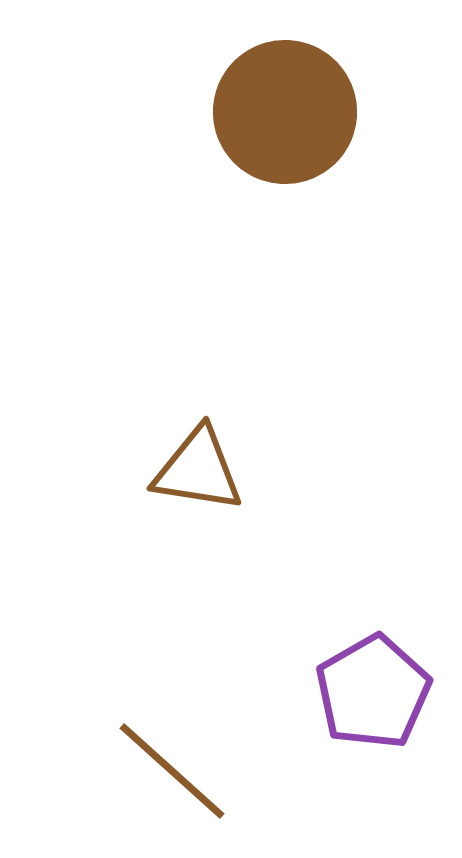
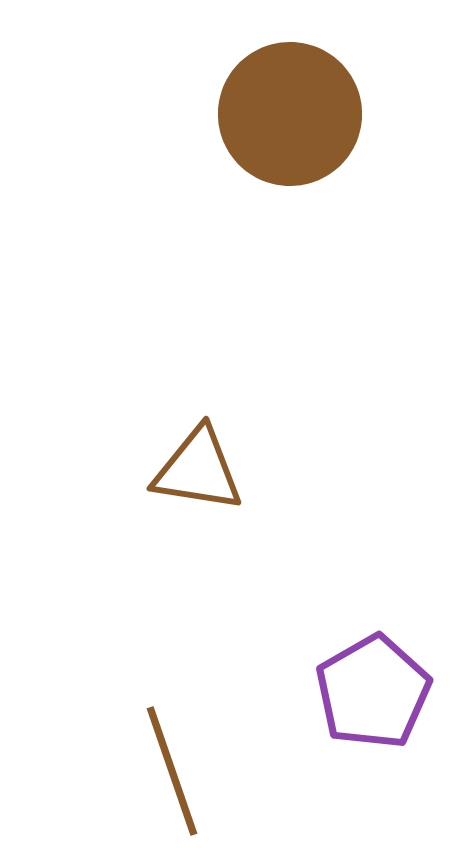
brown circle: moved 5 px right, 2 px down
brown line: rotated 29 degrees clockwise
